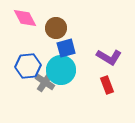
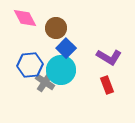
blue square: rotated 30 degrees counterclockwise
blue hexagon: moved 2 px right, 1 px up
